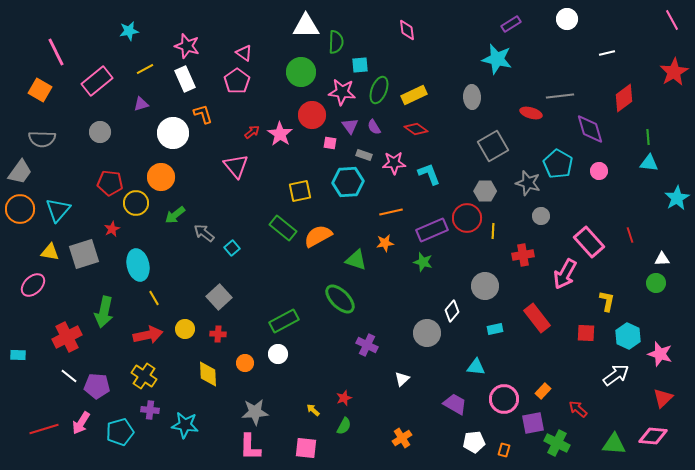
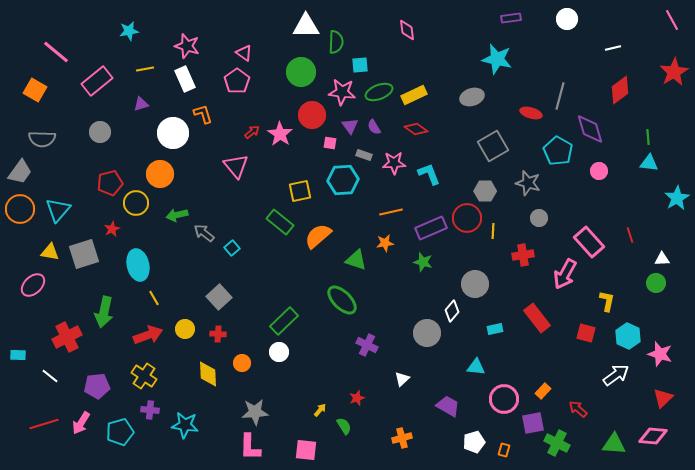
purple rectangle at (511, 24): moved 6 px up; rotated 24 degrees clockwise
pink line at (56, 52): rotated 24 degrees counterclockwise
white line at (607, 53): moved 6 px right, 5 px up
yellow line at (145, 69): rotated 18 degrees clockwise
orange square at (40, 90): moved 5 px left
green ellipse at (379, 90): moved 2 px down; rotated 48 degrees clockwise
gray line at (560, 96): rotated 68 degrees counterclockwise
gray ellipse at (472, 97): rotated 75 degrees clockwise
red diamond at (624, 98): moved 4 px left, 8 px up
cyan pentagon at (558, 164): moved 13 px up
orange circle at (161, 177): moved 1 px left, 3 px up
cyan hexagon at (348, 182): moved 5 px left, 2 px up
red pentagon at (110, 183): rotated 20 degrees counterclockwise
green arrow at (175, 215): moved 2 px right; rotated 25 degrees clockwise
gray circle at (541, 216): moved 2 px left, 2 px down
green rectangle at (283, 228): moved 3 px left, 6 px up
purple rectangle at (432, 230): moved 1 px left, 2 px up
orange semicircle at (318, 236): rotated 12 degrees counterclockwise
gray circle at (485, 286): moved 10 px left, 2 px up
green ellipse at (340, 299): moved 2 px right, 1 px down
green rectangle at (284, 321): rotated 16 degrees counterclockwise
red square at (586, 333): rotated 12 degrees clockwise
red arrow at (148, 335): rotated 8 degrees counterclockwise
white circle at (278, 354): moved 1 px right, 2 px up
orange circle at (245, 363): moved 3 px left
white line at (69, 376): moved 19 px left
purple pentagon at (97, 386): rotated 10 degrees counterclockwise
red star at (344, 398): moved 13 px right
purple trapezoid at (455, 404): moved 7 px left, 2 px down
yellow arrow at (313, 410): moved 7 px right; rotated 88 degrees clockwise
green semicircle at (344, 426): rotated 60 degrees counterclockwise
red line at (44, 429): moved 5 px up
orange cross at (402, 438): rotated 18 degrees clockwise
white pentagon at (474, 442): rotated 10 degrees counterclockwise
pink square at (306, 448): moved 2 px down
